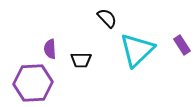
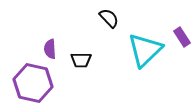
black semicircle: moved 2 px right
purple rectangle: moved 8 px up
cyan triangle: moved 8 px right
purple hexagon: rotated 15 degrees clockwise
